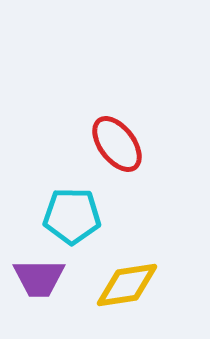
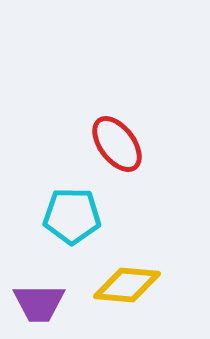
purple trapezoid: moved 25 px down
yellow diamond: rotated 14 degrees clockwise
